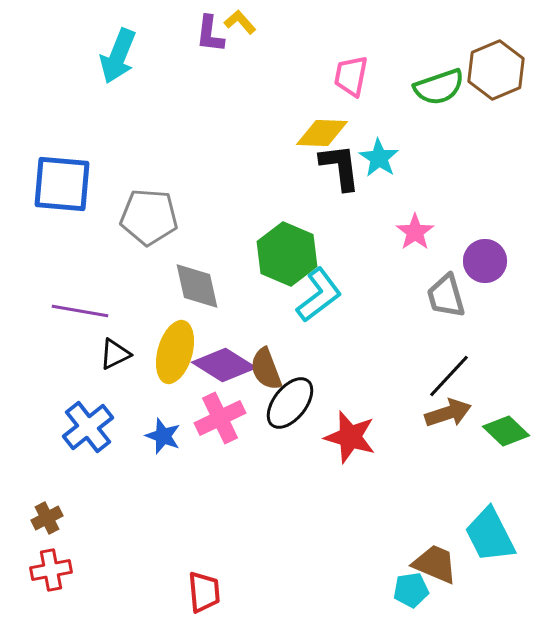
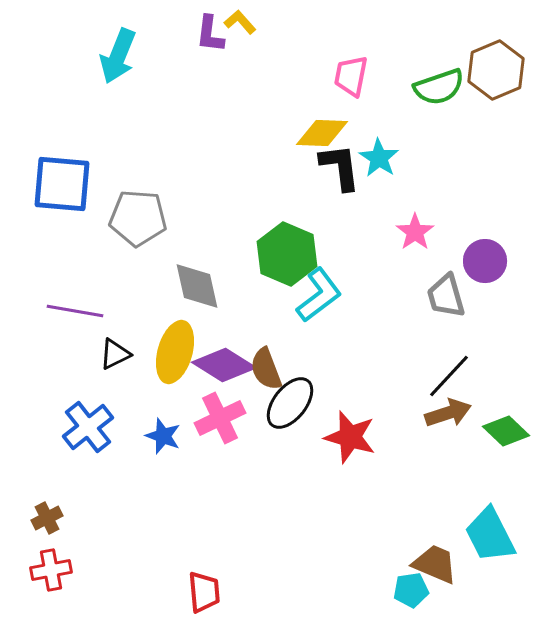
gray pentagon: moved 11 px left, 1 px down
purple line: moved 5 px left
